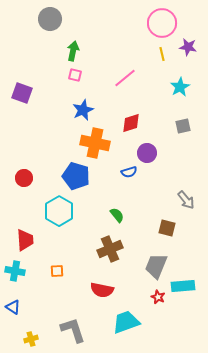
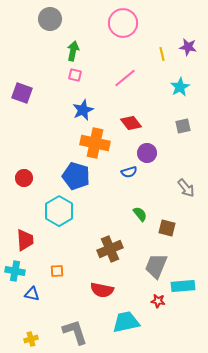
pink circle: moved 39 px left
red diamond: rotated 70 degrees clockwise
gray arrow: moved 12 px up
green semicircle: moved 23 px right, 1 px up
red star: moved 4 px down; rotated 16 degrees counterclockwise
blue triangle: moved 19 px right, 13 px up; rotated 21 degrees counterclockwise
cyan trapezoid: rotated 8 degrees clockwise
gray L-shape: moved 2 px right, 2 px down
